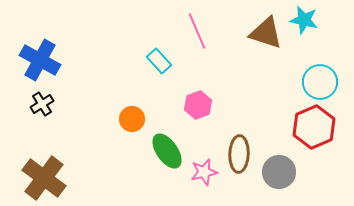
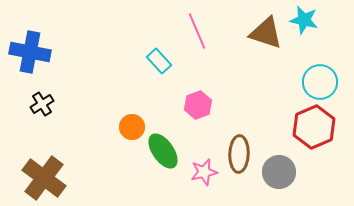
blue cross: moved 10 px left, 8 px up; rotated 18 degrees counterclockwise
orange circle: moved 8 px down
green ellipse: moved 4 px left
